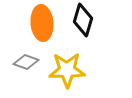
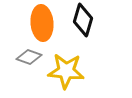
gray diamond: moved 3 px right, 5 px up
yellow star: moved 1 px left, 1 px down; rotated 6 degrees clockwise
